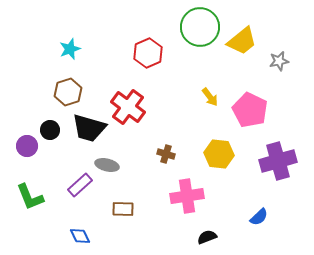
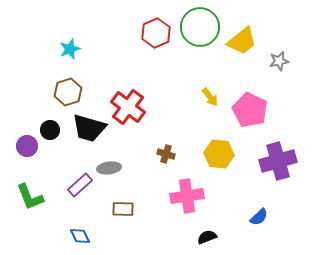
red hexagon: moved 8 px right, 20 px up
gray ellipse: moved 2 px right, 3 px down; rotated 20 degrees counterclockwise
